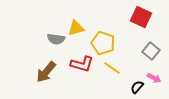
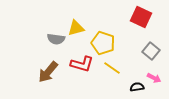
brown arrow: moved 2 px right
black semicircle: rotated 40 degrees clockwise
